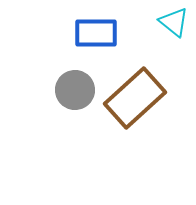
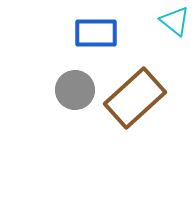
cyan triangle: moved 1 px right, 1 px up
